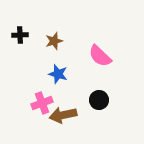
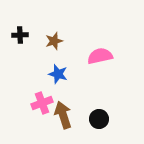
pink semicircle: rotated 125 degrees clockwise
black circle: moved 19 px down
brown arrow: rotated 84 degrees clockwise
